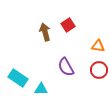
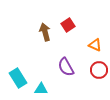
orange triangle: moved 3 px left, 1 px up; rotated 16 degrees clockwise
cyan rectangle: rotated 24 degrees clockwise
